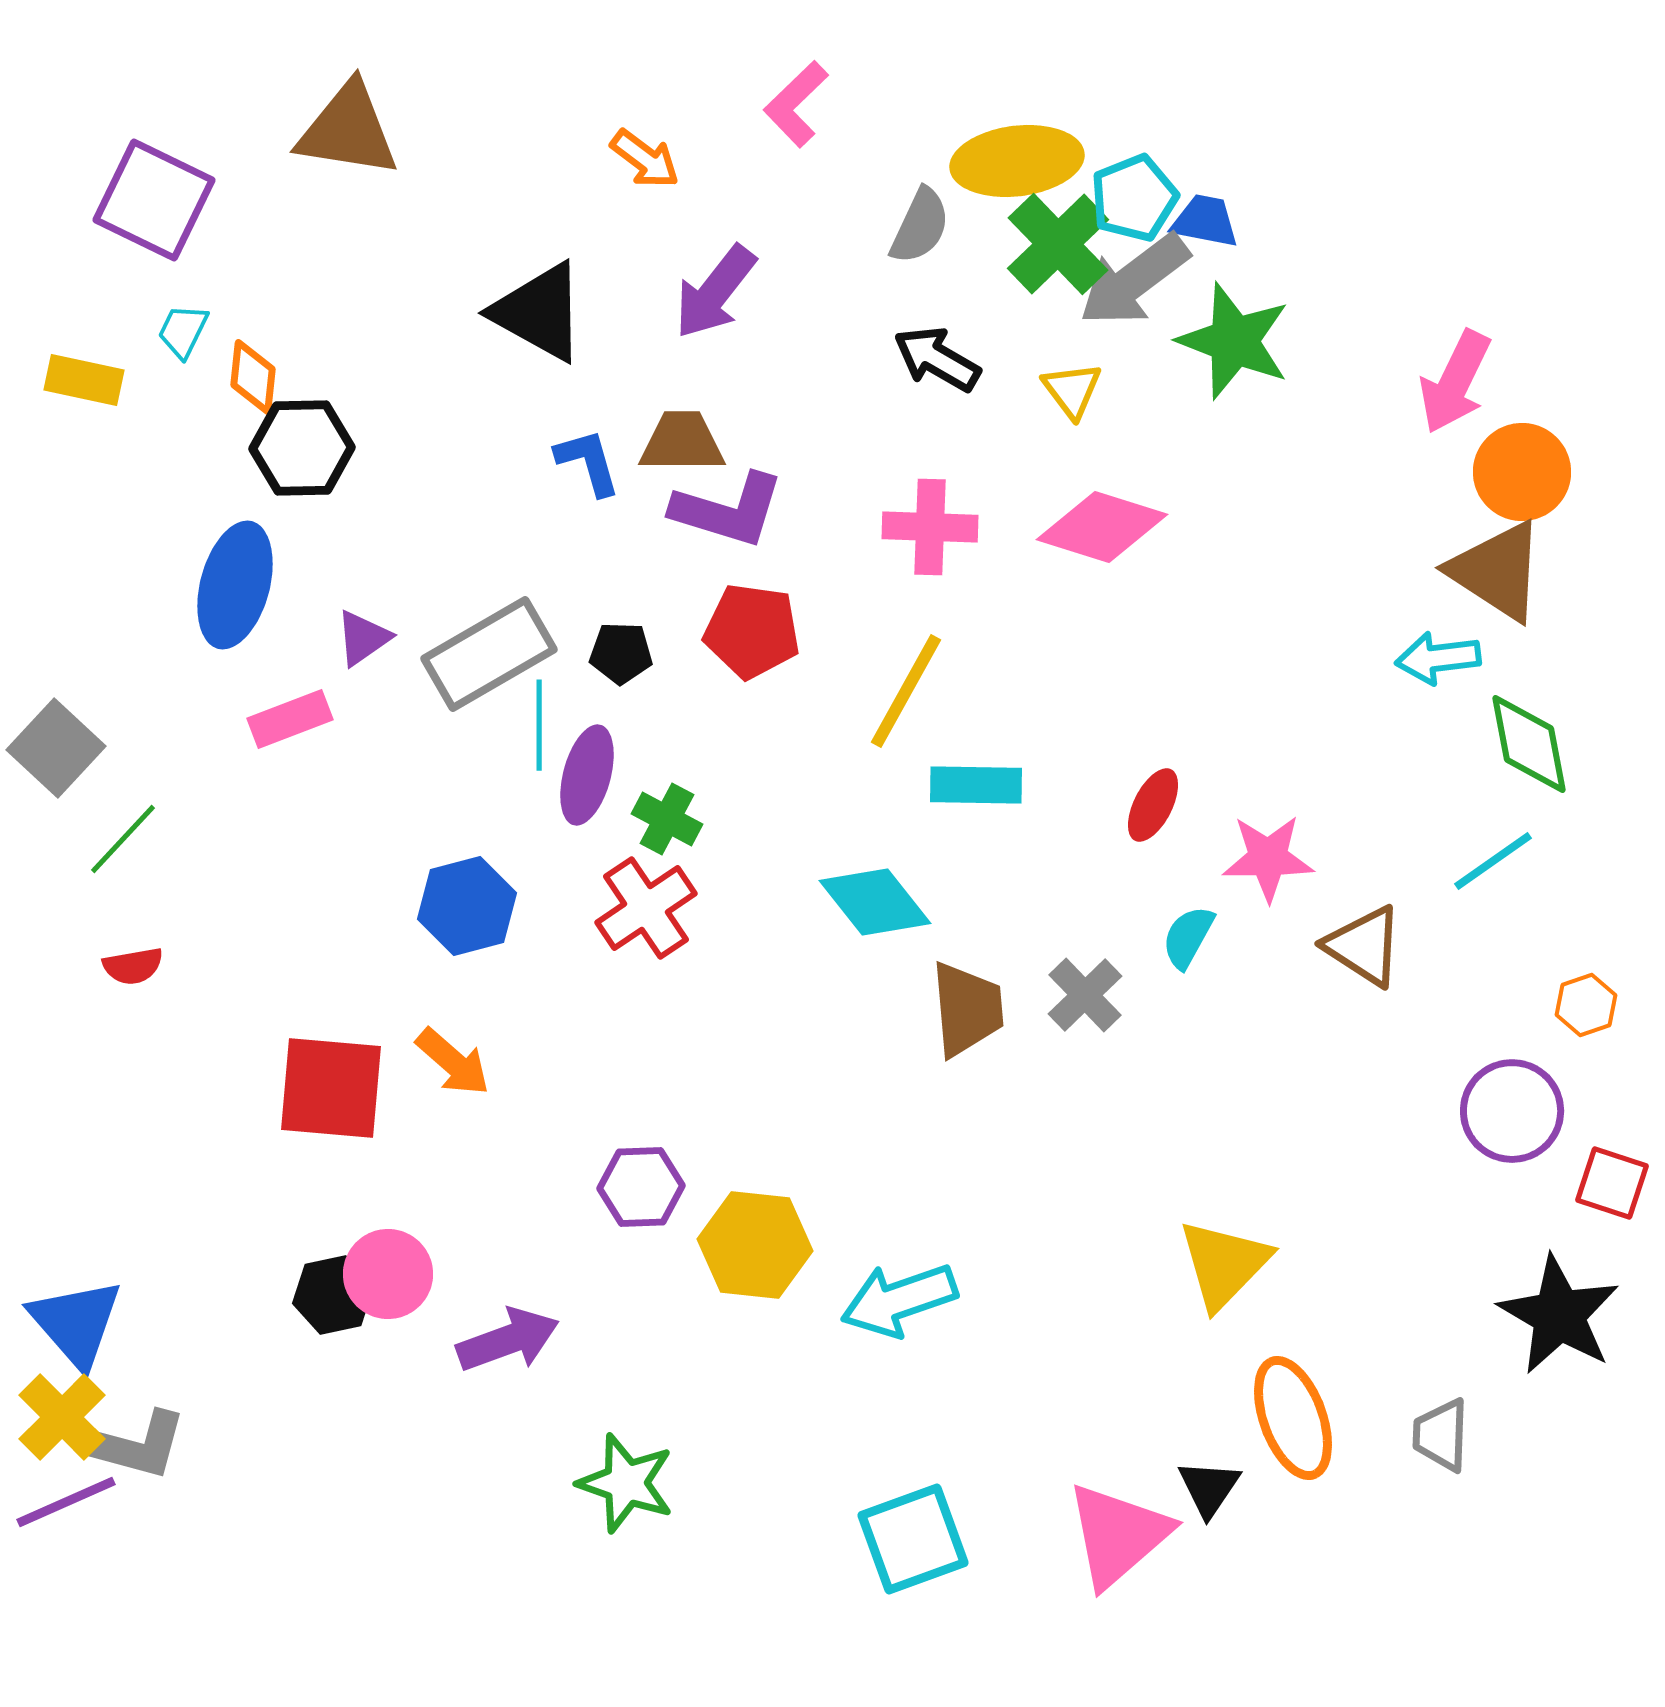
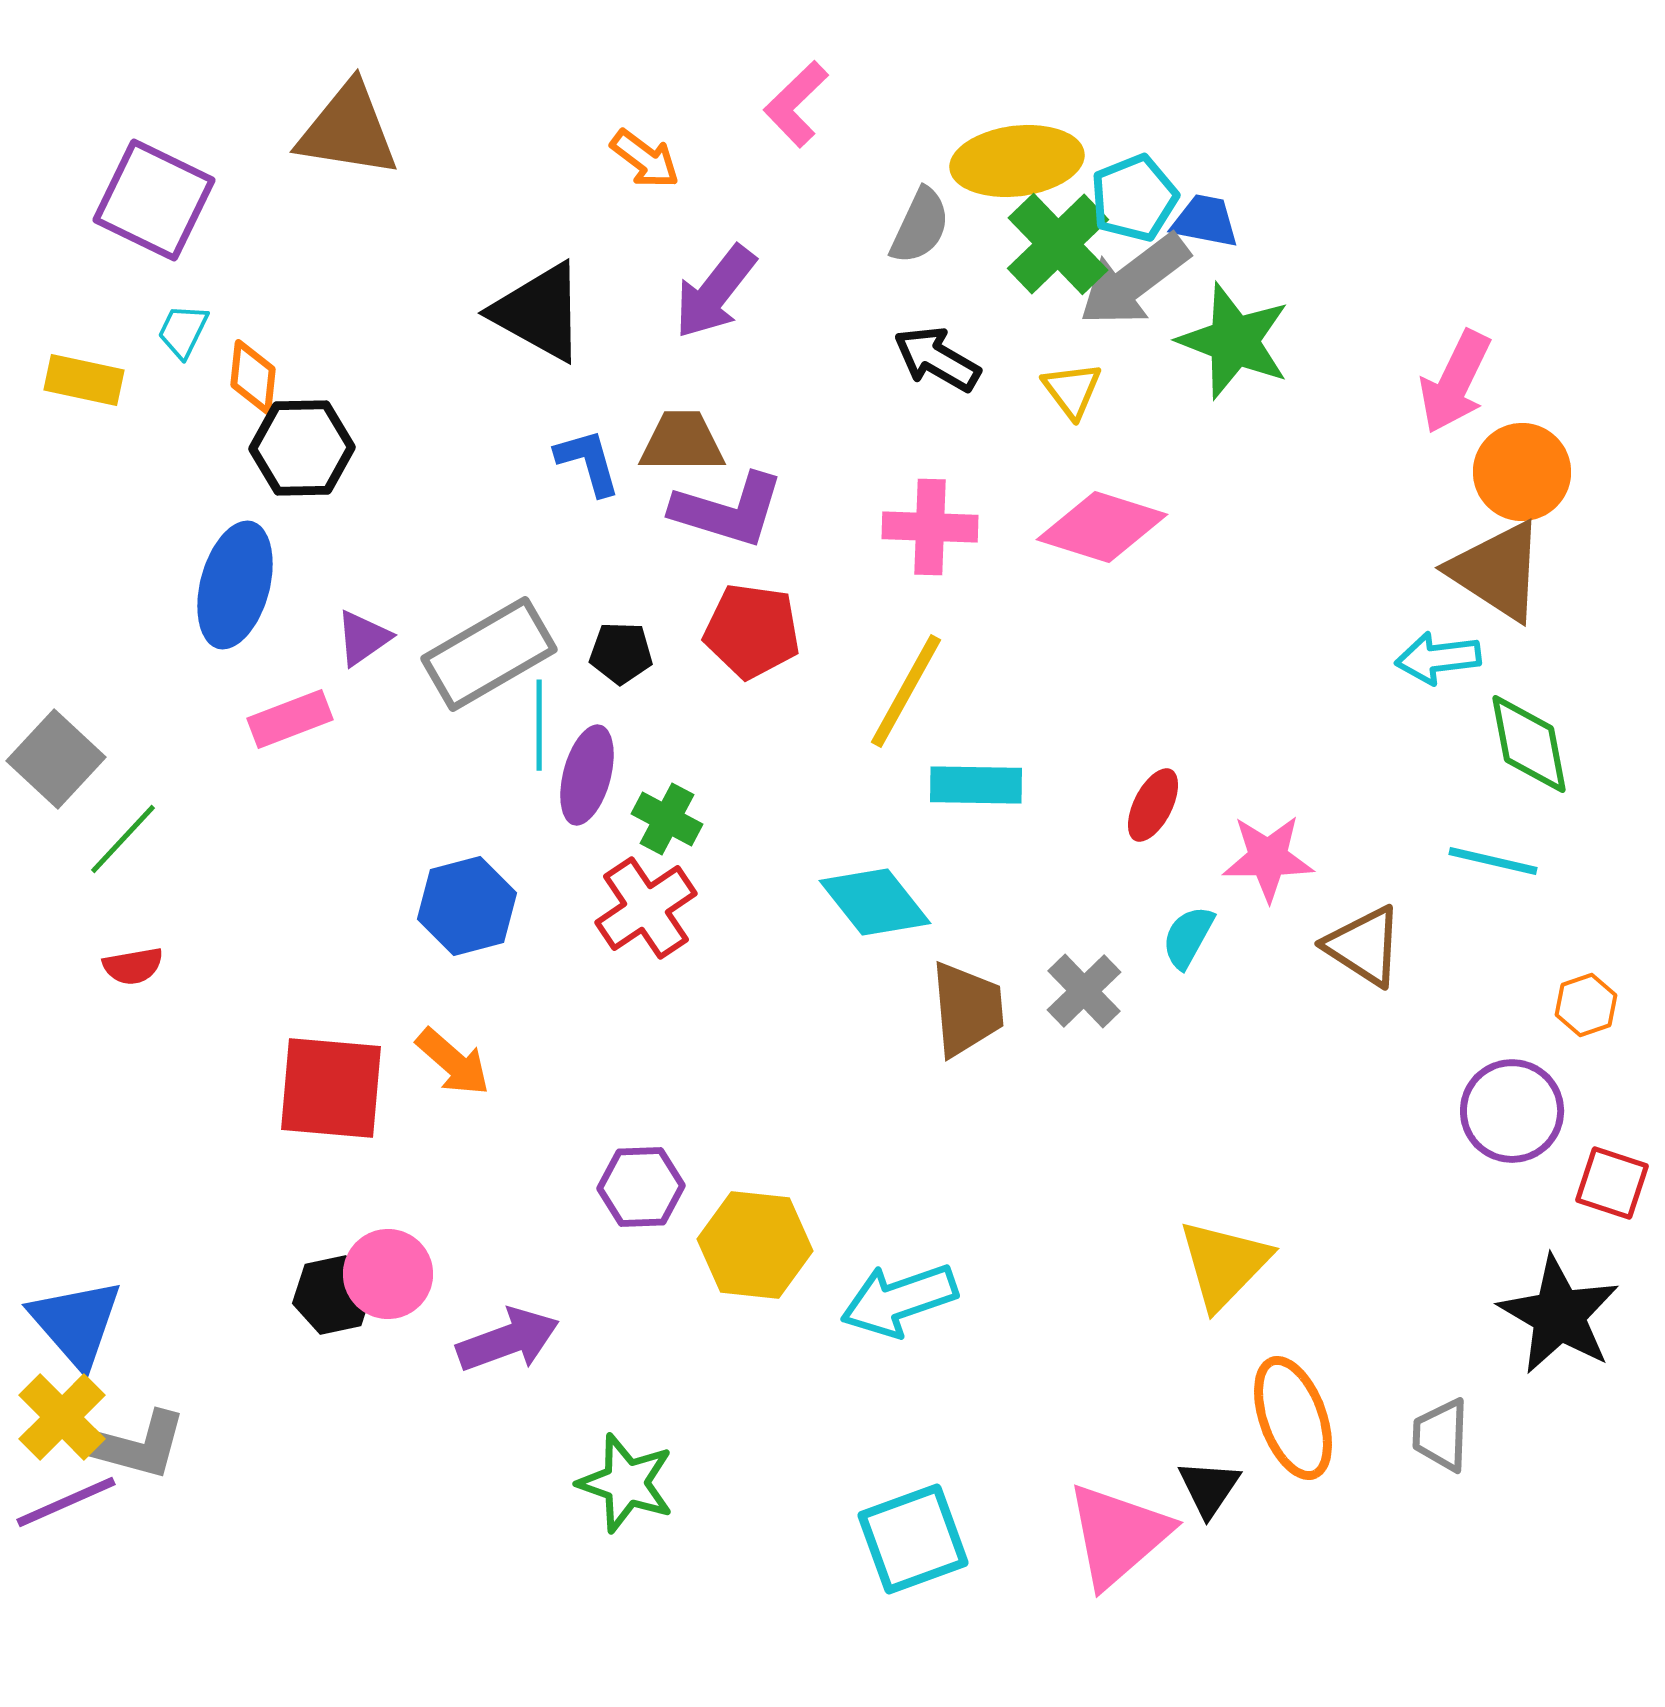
gray square at (56, 748): moved 11 px down
cyan line at (1493, 861): rotated 48 degrees clockwise
gray cross at (1085, 995): moved 1 px left, 4 px up
